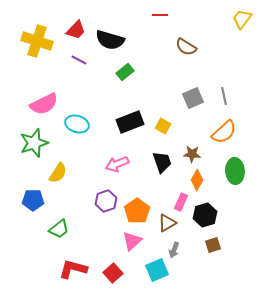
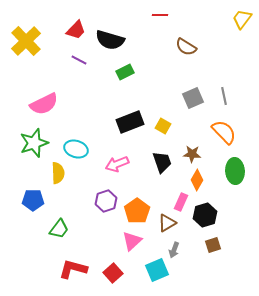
yellow cross: moved 11 px left; rotated 28 degrees clockwise
green rectangle: rotated 12 degrees clockwise
cyan ellipse: moved 1 px left, 25 px down
orange semicircle: rotated 92 degrees counterclockwise
yellow semicircle: rotated 35 degrees counterclockwise
green trapezoid: rotated 15 degrees counterclockwise
